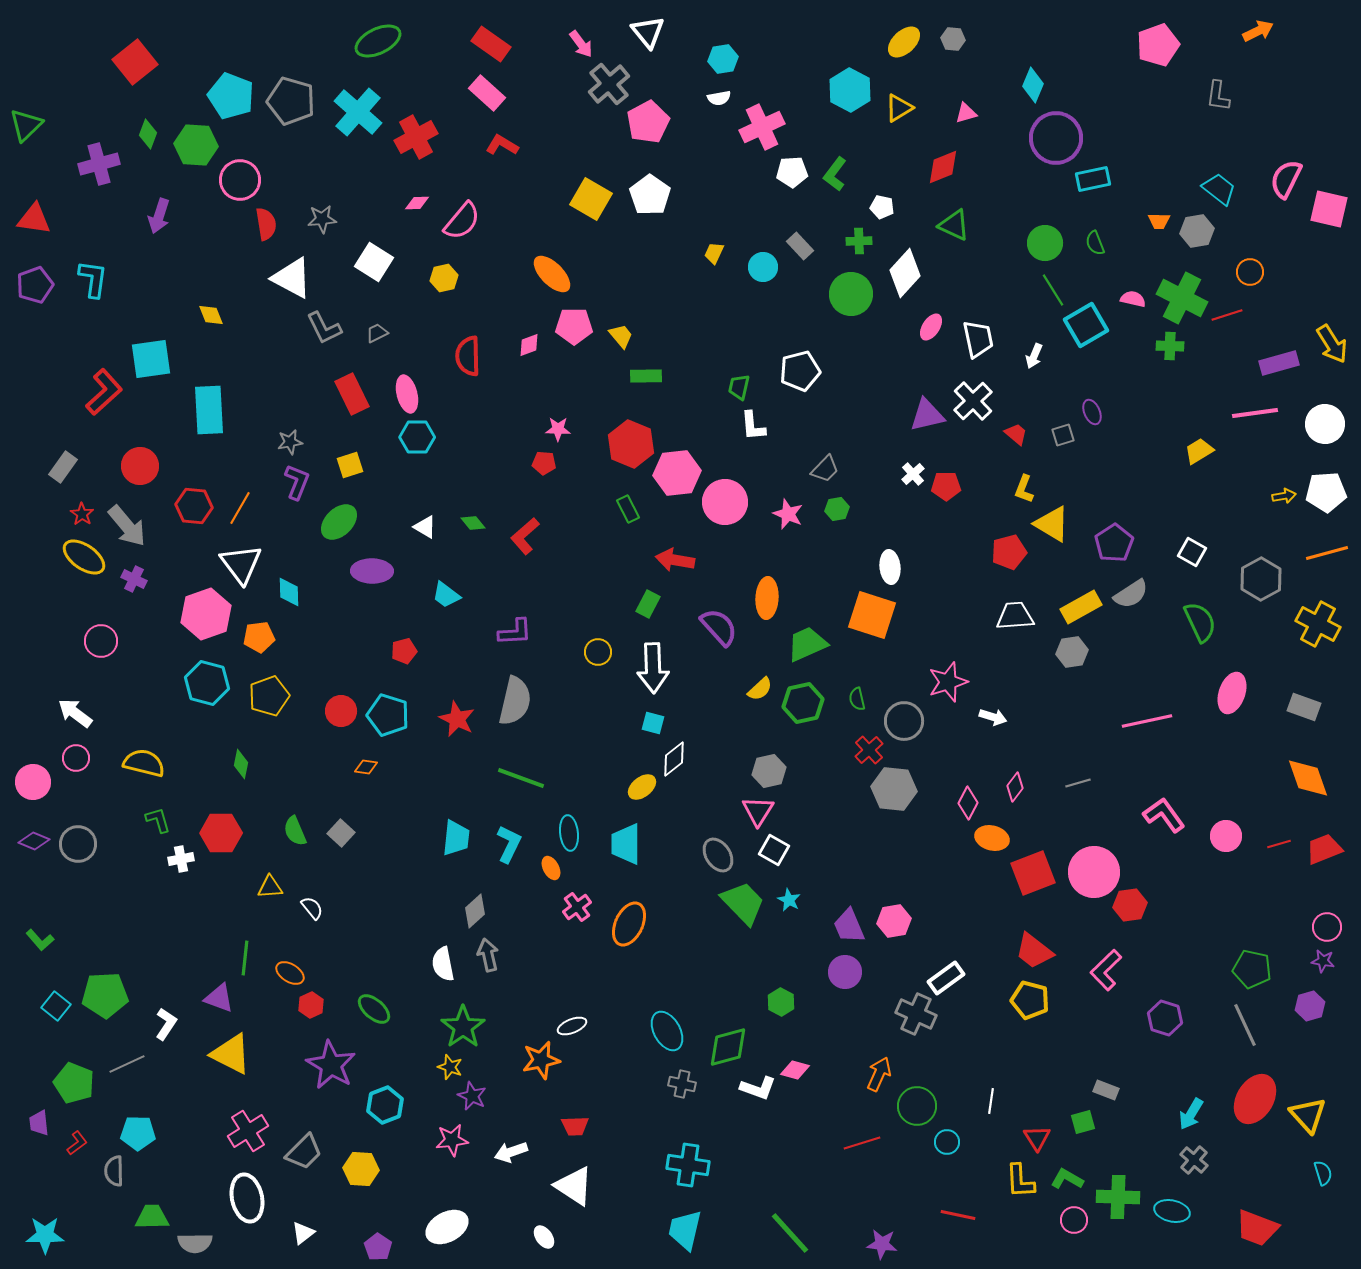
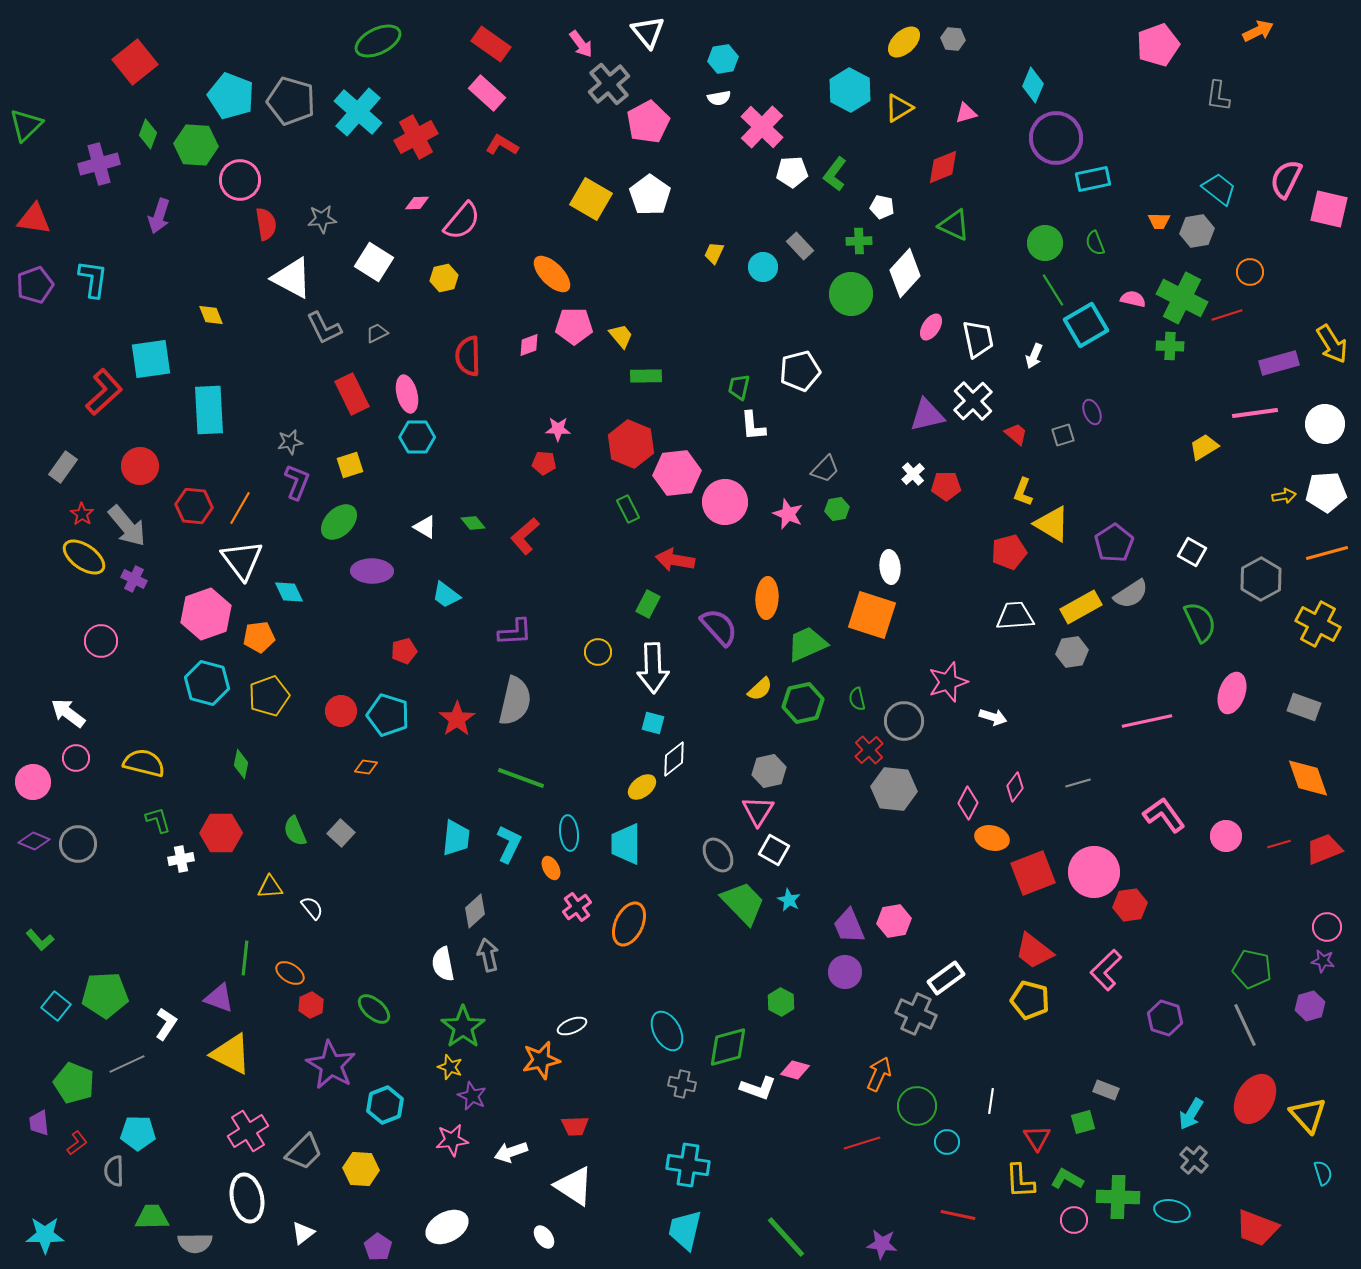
pink cross at (762, 127): rotated 21 degrees counterclockwise
yellow trapezoid at (1199, 451): moved 5 px right, 4 px up
yellow L-shape at (1024, 489): moved 1 px left, 3 px down
white triangle at (241, 564): moved 1 px right, 4 px up
cyan diamond at (289, 592): rotated 24 degrees counterclockwise
white arrow at (75, 713): moved 7 px left
red star at (457, 719): rotated 12 degrees clockwise
green line at (790, 1233): moved 4 px left, 4 px down
